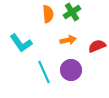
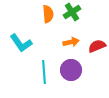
orange arrow: moved 3 px right, 2 px down
cyan line: rotated 20 degrees clockwise
